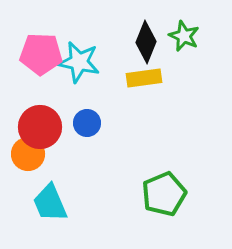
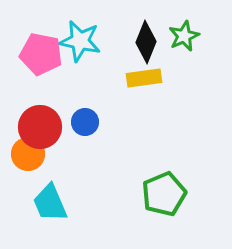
green star: rotated 24 degrees clockwise
pink pentagon: rotated 9 degrees clockwise
cyan star: moved 1 px right, 21 px up
blue circle: moved 2 px left, 1 px up
